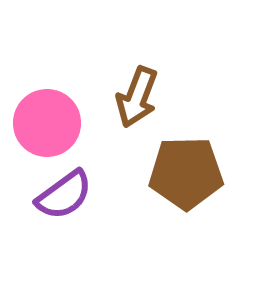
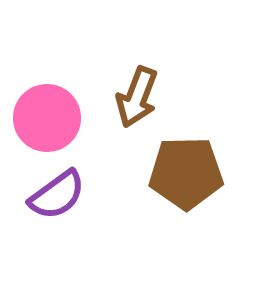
pink circle: moved 5 px up
purple semicircle: moved 7 px left
